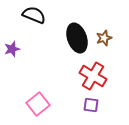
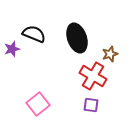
black semicircle: moved 19 px down
brown star: moved 6 px right, 16 px down
